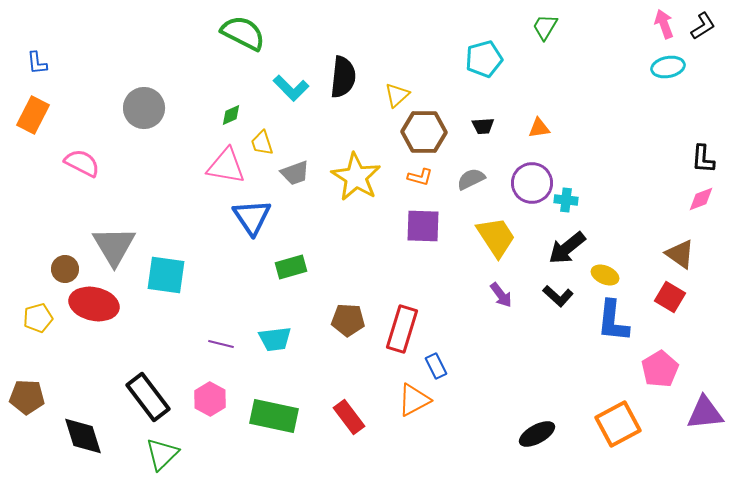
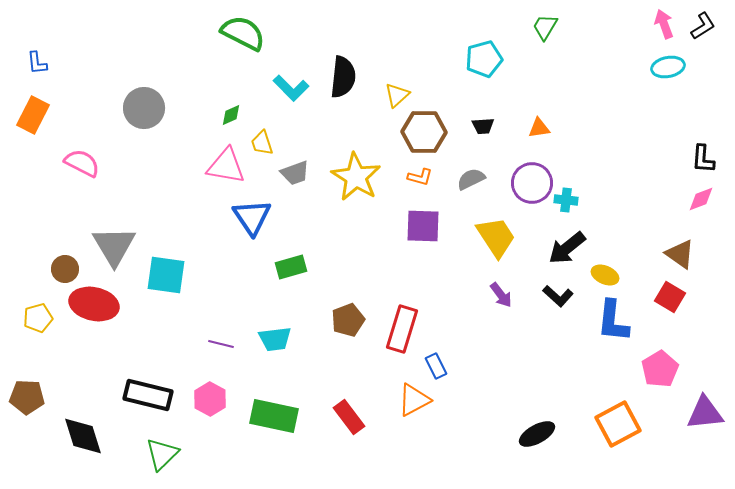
brown pentagon at (348, 320): rotated 24 degrees counterclockwise
black rectangle at (148, 397): moved 2 px up; rotated 39 degrees counterclockwise
